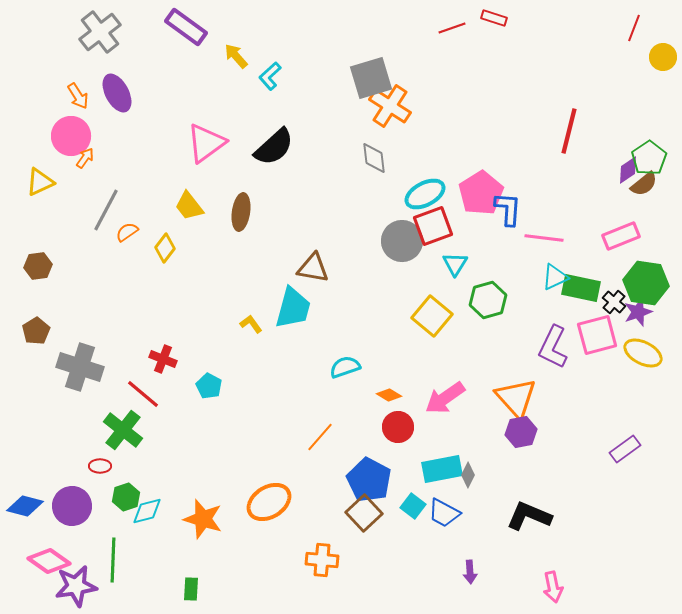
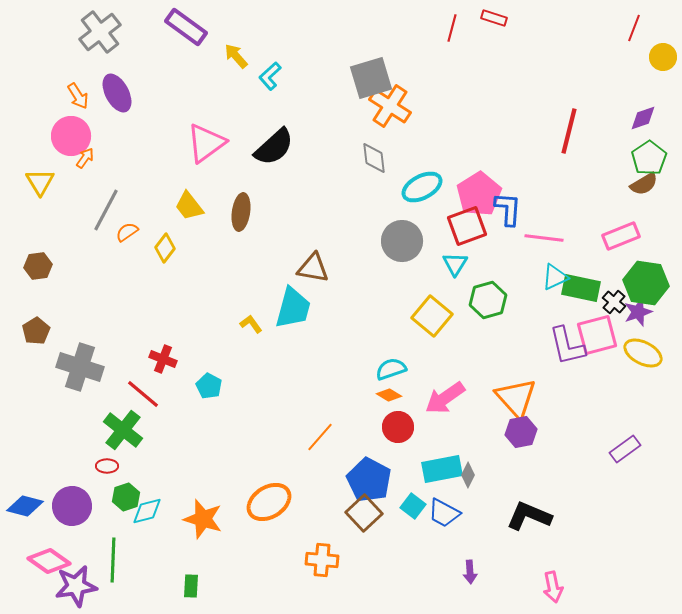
red line at (452, 28): rotated 56 degrees counterclockwise
purple diamond at (628, 170): moved 15 px right, 52 px up; rotated 16 degrees clockwise
yellow triangle at (40, 182): rotated 36 degrees counterclockwise
brown semicircle at (644, 184): rotated 8 degrees clockwise
pink pentagon at (481, 193): moved 2 px left, 1 px down
cyan ellipse at (425, 194): moved 3 px left, 7 px up
red square at (433, 226): moved 34 px right
purple L-shape at (553, 347): moved 14 px right, 1 px up; rotated 39 degrees counterclockwise
cyan semicircle at (345, 367): moved 46 px right, 2 px down
red ellipse at (100, 466): moved 7 px right
green rectangle at (191, 589): moved 3 px up
